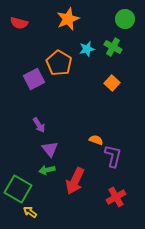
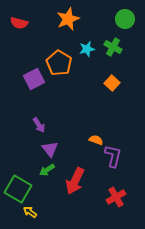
green arrow: rotated 21 degrees counterclockwise
